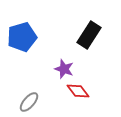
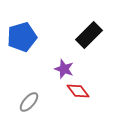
black rectangle: rotated 12 degrees clockwise
